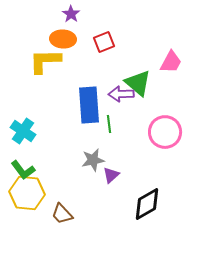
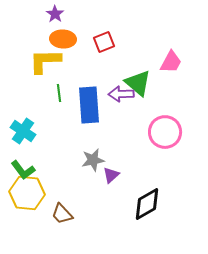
purple star: moved 16 px left
green line: moved 50 px left, 31 px up
